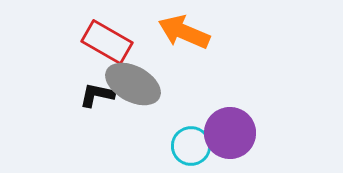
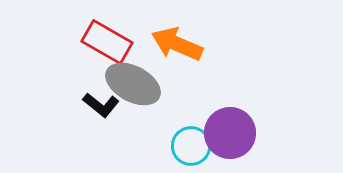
orange arrow: moved 7 px left, 12 px down
black L-shape: moved 4 px right, 10 px down; rotated 153 degrees counterclockwise
